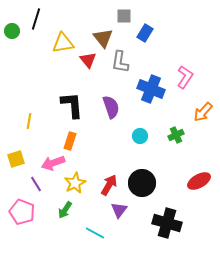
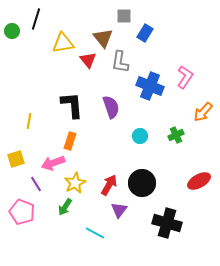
blue cross: moved 1 px left, 3 px up
green arrow: moved 3 px up
